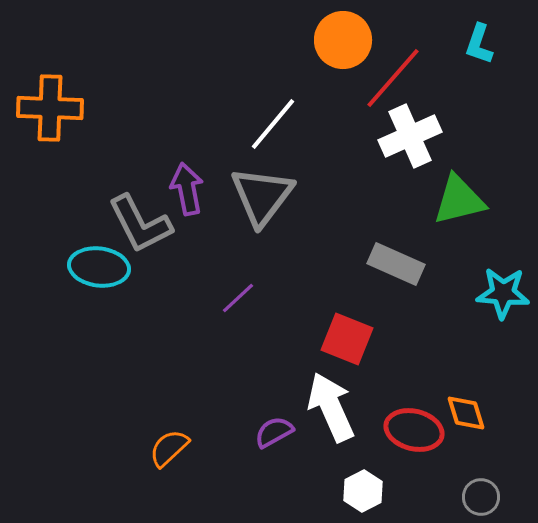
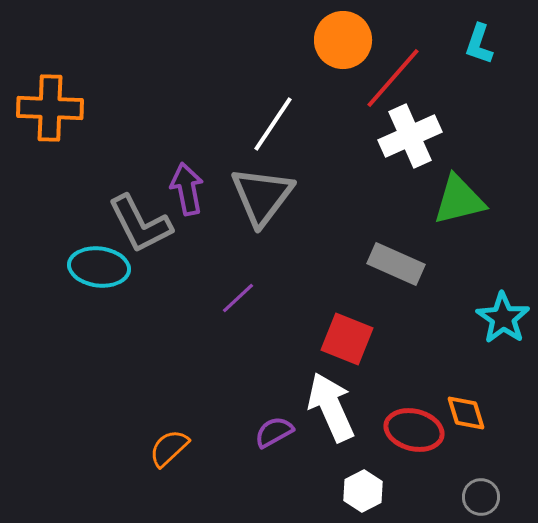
white line: rotated 6 degrees counterclockwise
cyan star: moved 25 px down; rotated 30 degrees clockwise
